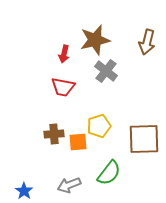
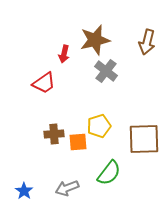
red trapezoid: moved 19 px left, 4 px up; rotated 45 degrees counterclockwise
gray arrow: moved 2 px left, 3 px down
